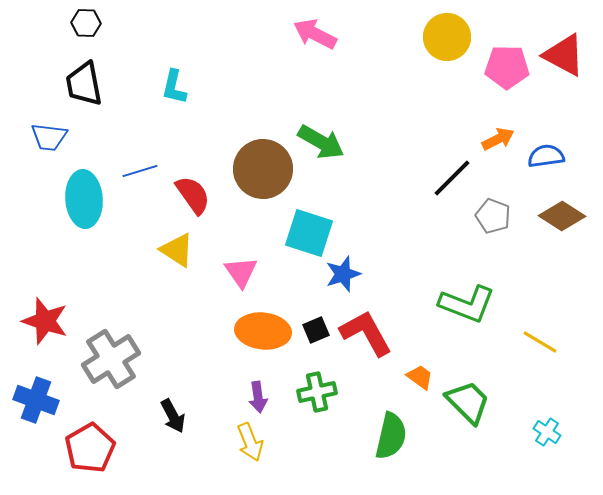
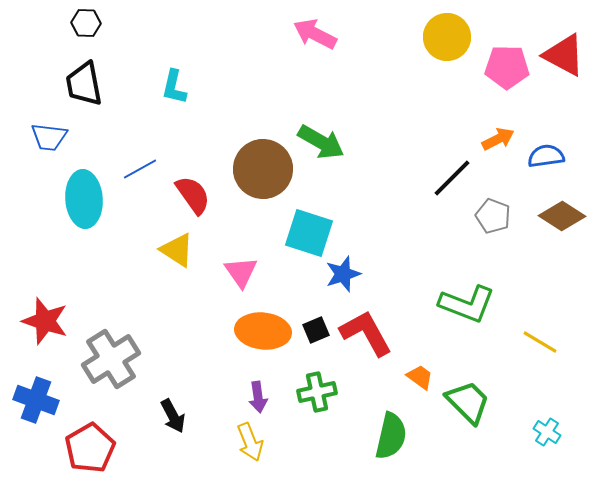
blue line: moved 2 px up; rotated 12 degrees counterclockwise
